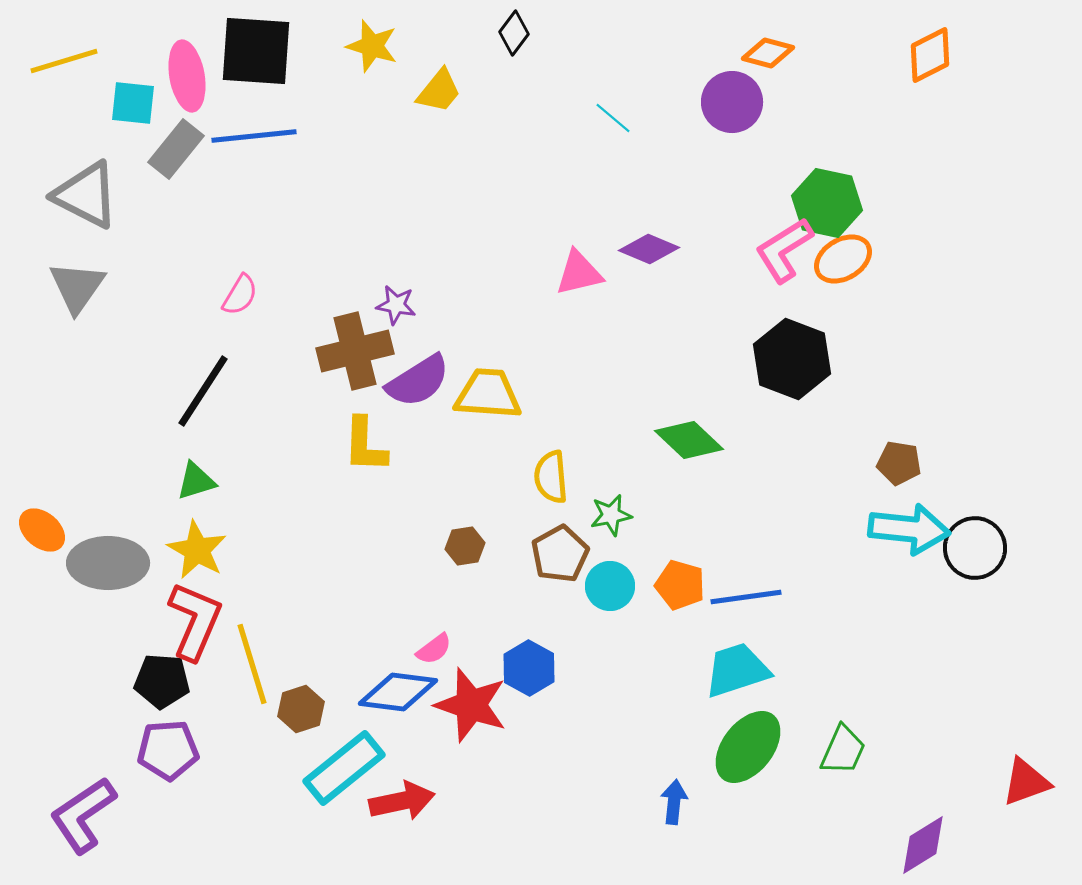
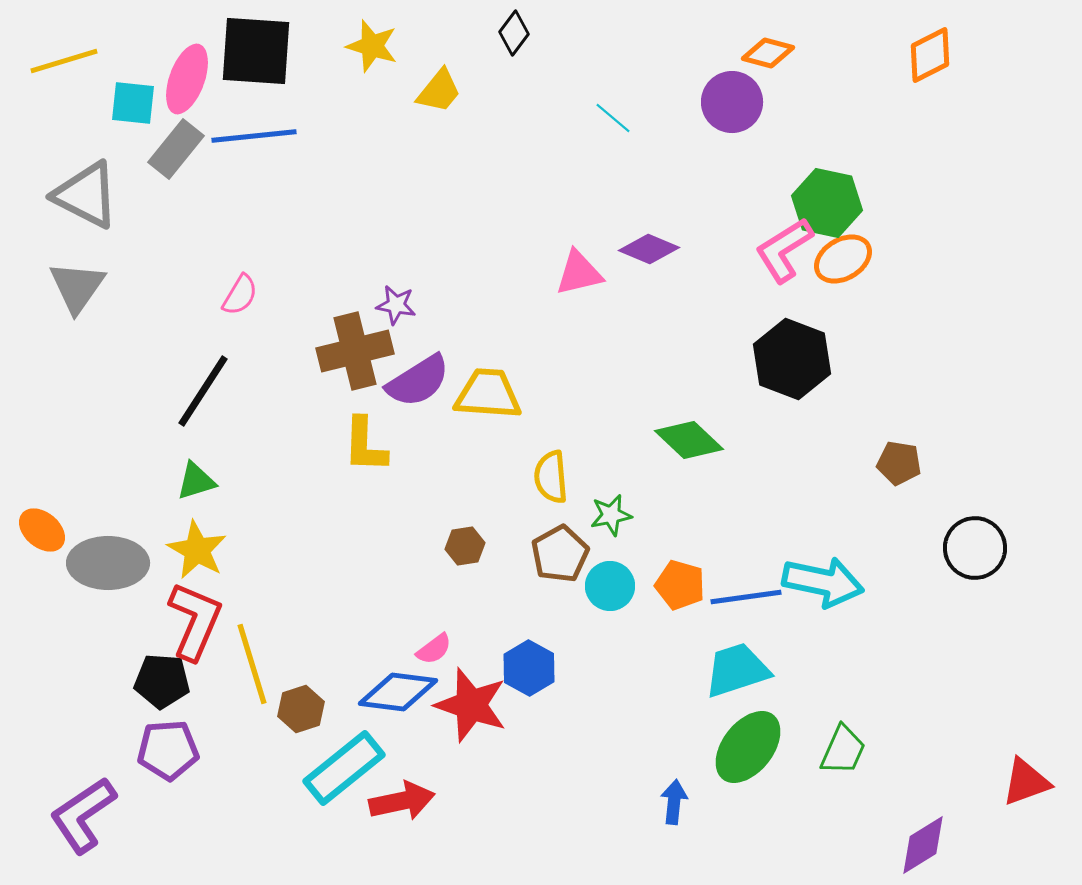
pink ellipse at (187, 76): moved 3 px down; rotated 30 degrees clockwise
cyan arrow at (909, 529): moved 86 px left, 53 px down; rotated 6 degrees clockwise
